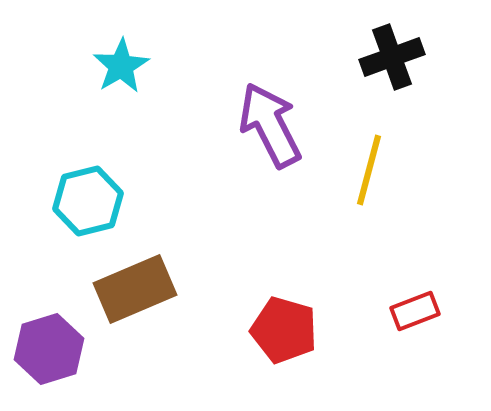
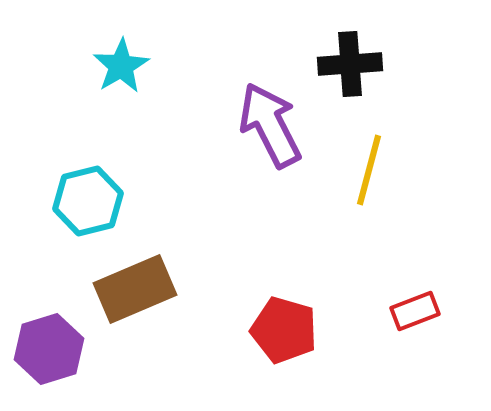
black cross: moved 42 px left, 7 px down; rotated 16 degrees clockwise
